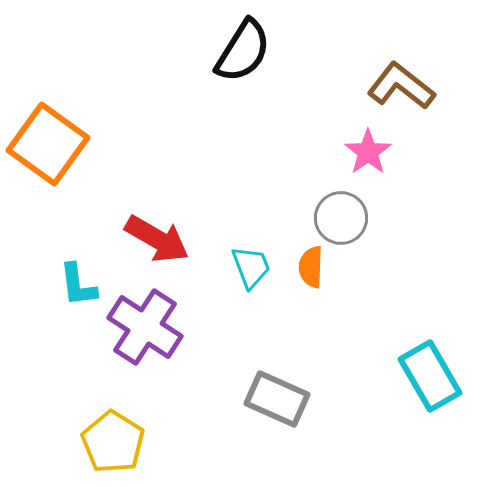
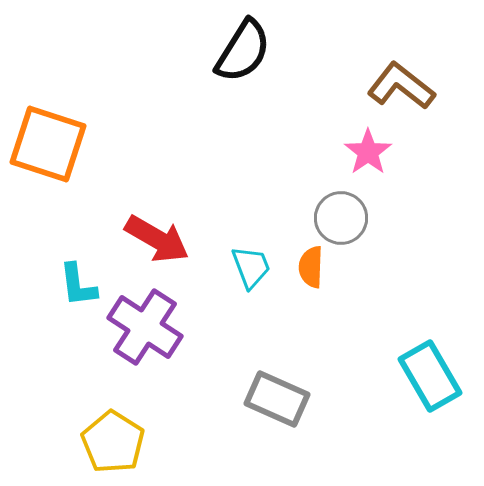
orange square: rotated 18 degrees counterclockwise
